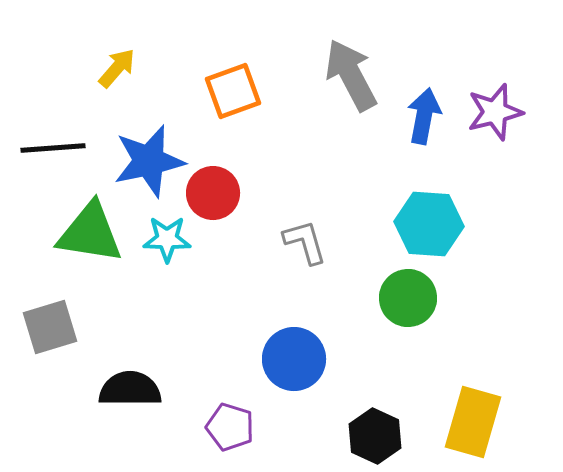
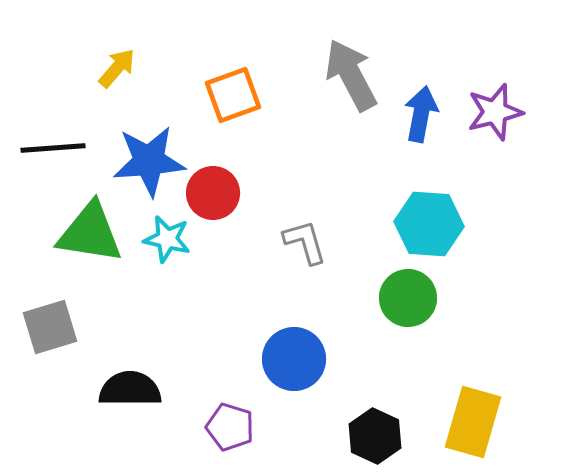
orange square: moved 4 px down
blue arrow: moved 3 px left, 2 px up
blue star: rotated 8 degrees clockwise
cyan star: rotated 12 degrees clockwise
